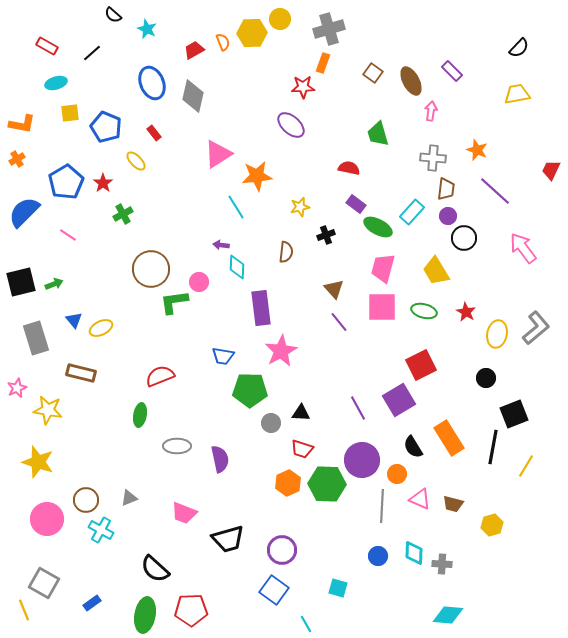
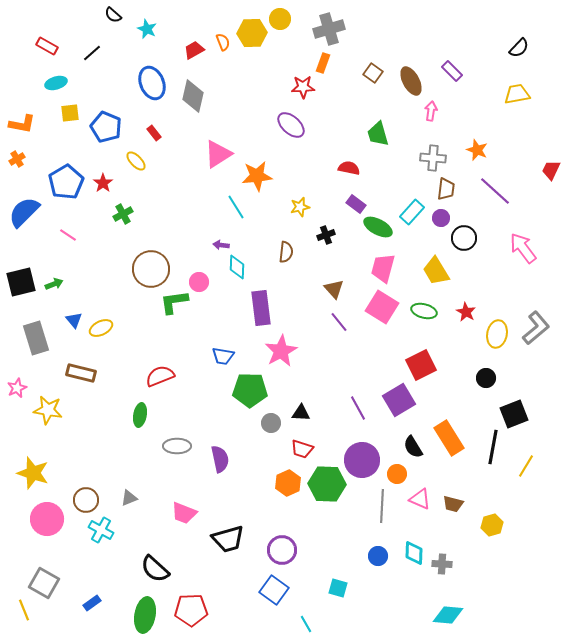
purple circle at (448, 216): moved 7 px left, 2 px down
pink square at (382, 307): rotated 32 degrees clockwise
yellow star at (38, 462): moved 5 px left, 11 px down
